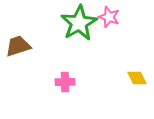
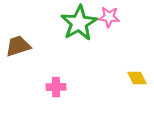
pink star: rotated 15 degrees counterclockwise
pink cross: moved 9 px left, 5 px down
